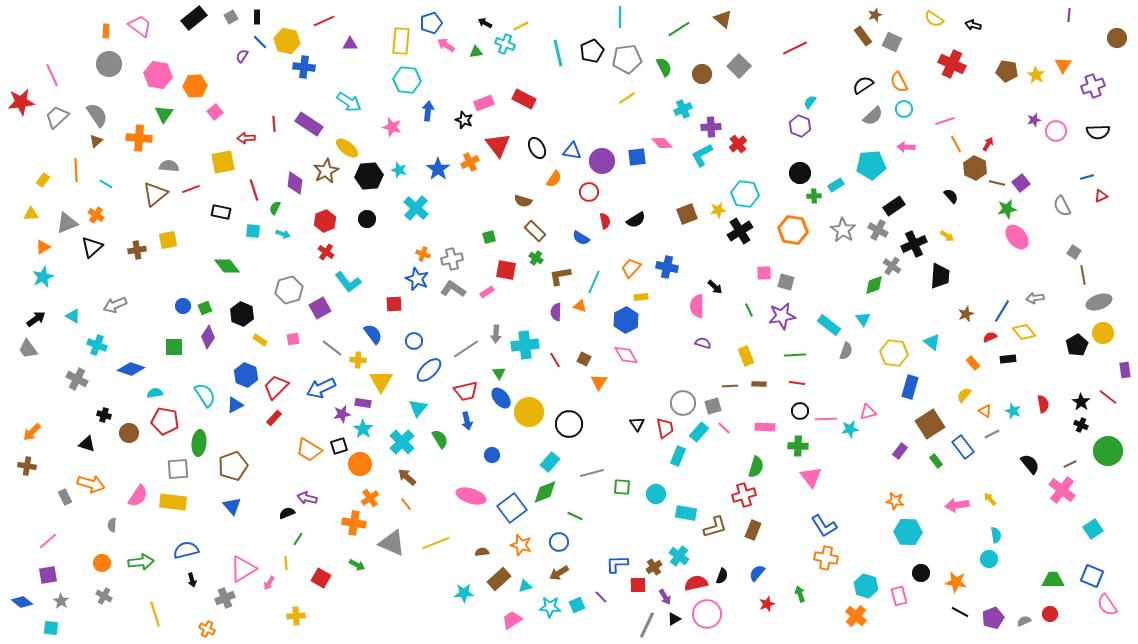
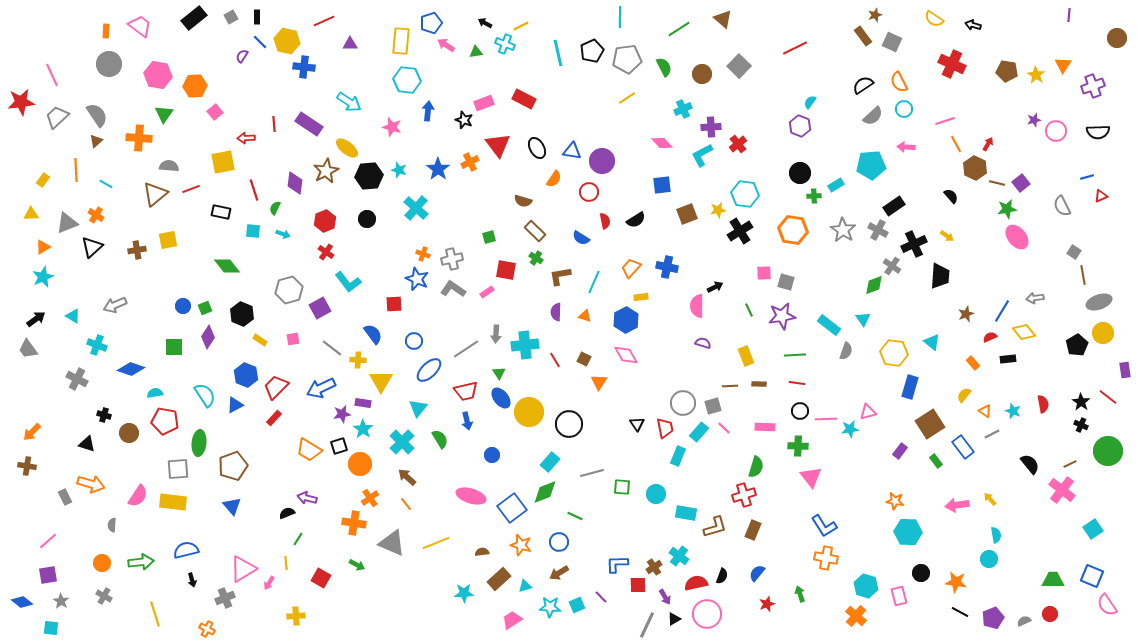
blue square at (637, 157): moved 25 px right, 28 px down
black arrow at (715, 287): rotated 70 degrees counterclockwise
orange triangle at (580, 306): moved 5 px right, 10 px down
